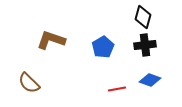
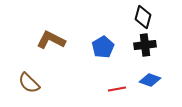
brown L-shape: rotated 8 degrees clockwise
